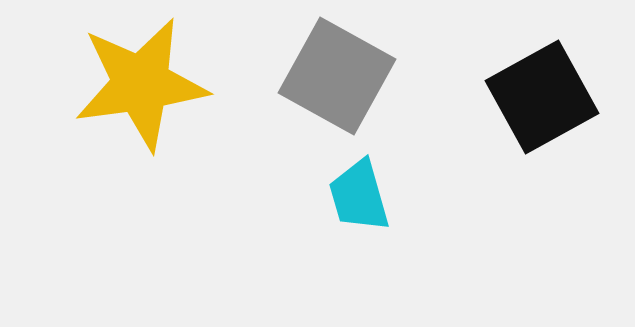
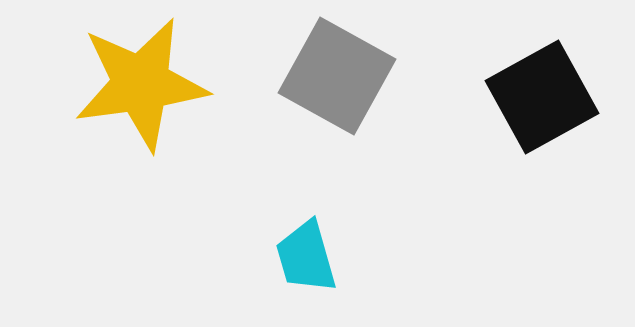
cyan trapezoid: moved 53 px left, 61 px down
